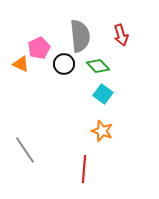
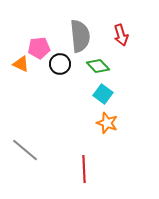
pink pentagon: rotated 20 degrees clockwise
black circle: moved 4 px left
orange star: moved 5 px right, 8 px up
gray line: rotated 16 degrees counterclockwise
red line: rotated 8 degrees counterclockwise
